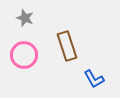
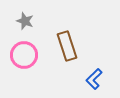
gray star: moved 3 px down
blue L-shape: rotated 75 degrees clockwise
